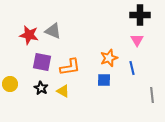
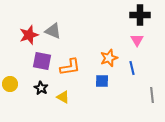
red star: rotated 30 degrees counterclockwise
purple square: moved 1 px up
blue square: moved 2 px left, 1 px down
yellow triangle: moved 6 px down
